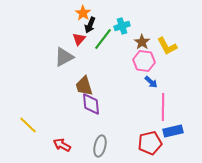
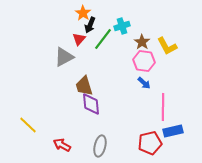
blue arrow: moved 7 px left, 1 px down
